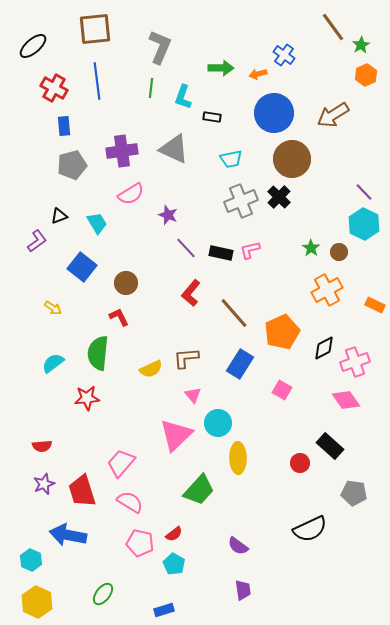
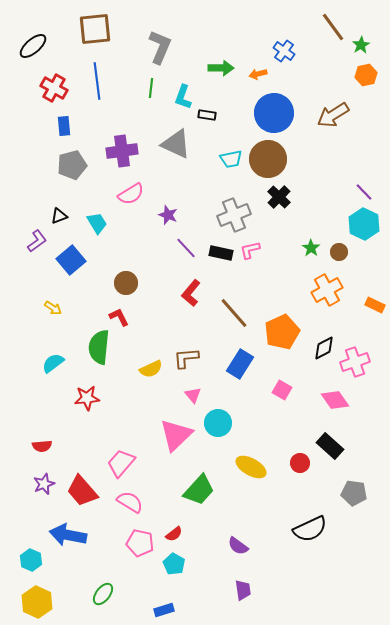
blue cross at (284, 55): moved 4 px up
orange hexagon at (366, 75): rotated 10 degrees clockwise
black rectangle at (212, 117): moved 5 px left, 2 px up
gray triangle at (174, 149): moved 2 px right, 5 px up
brown circle at (292, 159): moved 24 px left
gray cross at (241, 201): moved 7 px left, 14 px down
blue square at (82, 267): moved 11 px left, 7 px up; rotated 12 degrees clockwise
green semicircle at (98, 353): moved 1 px right, 6 px up
pink diamond at (346, 400): moved 11 px left
yellow ellipse at (238, 458): moved 13 px right, 9 px down; rotated 60 degrees counterclockwise
red trapezoid at (82, 491): rotated 24 degrees counterclockwise
